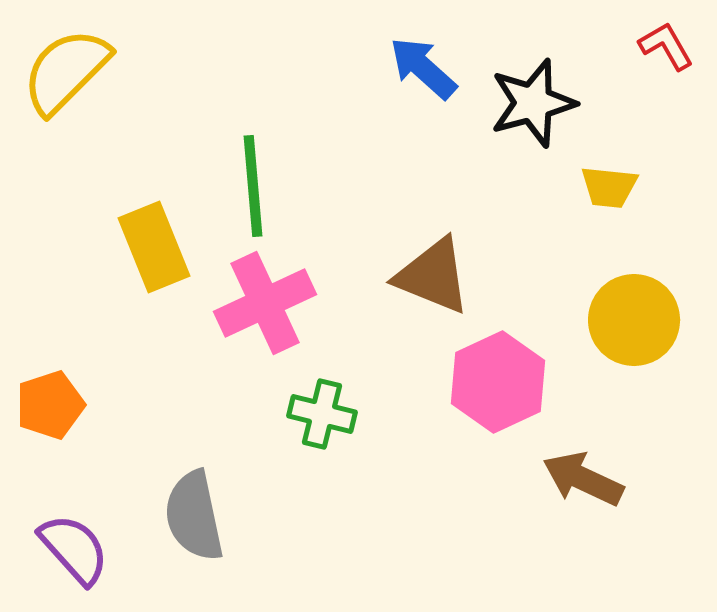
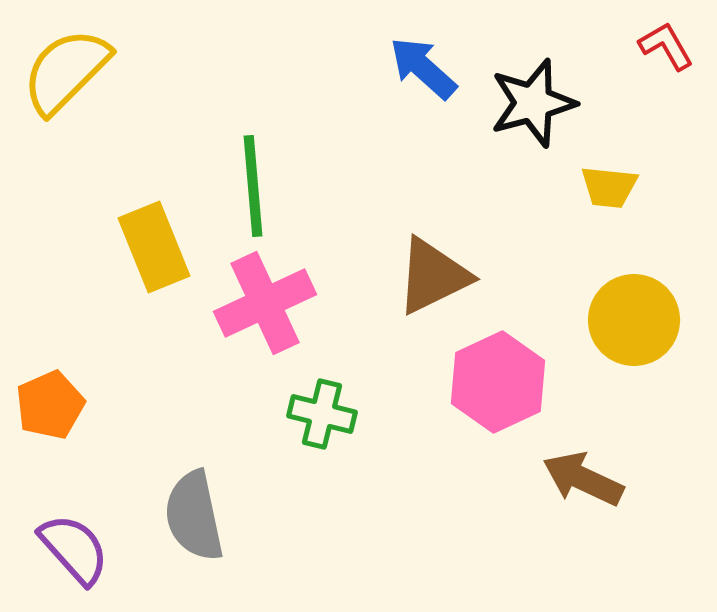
brown triangle: rotated 48 degrees counterclockwise
orange pentagon: rotated 6 degrees counterclockwise
